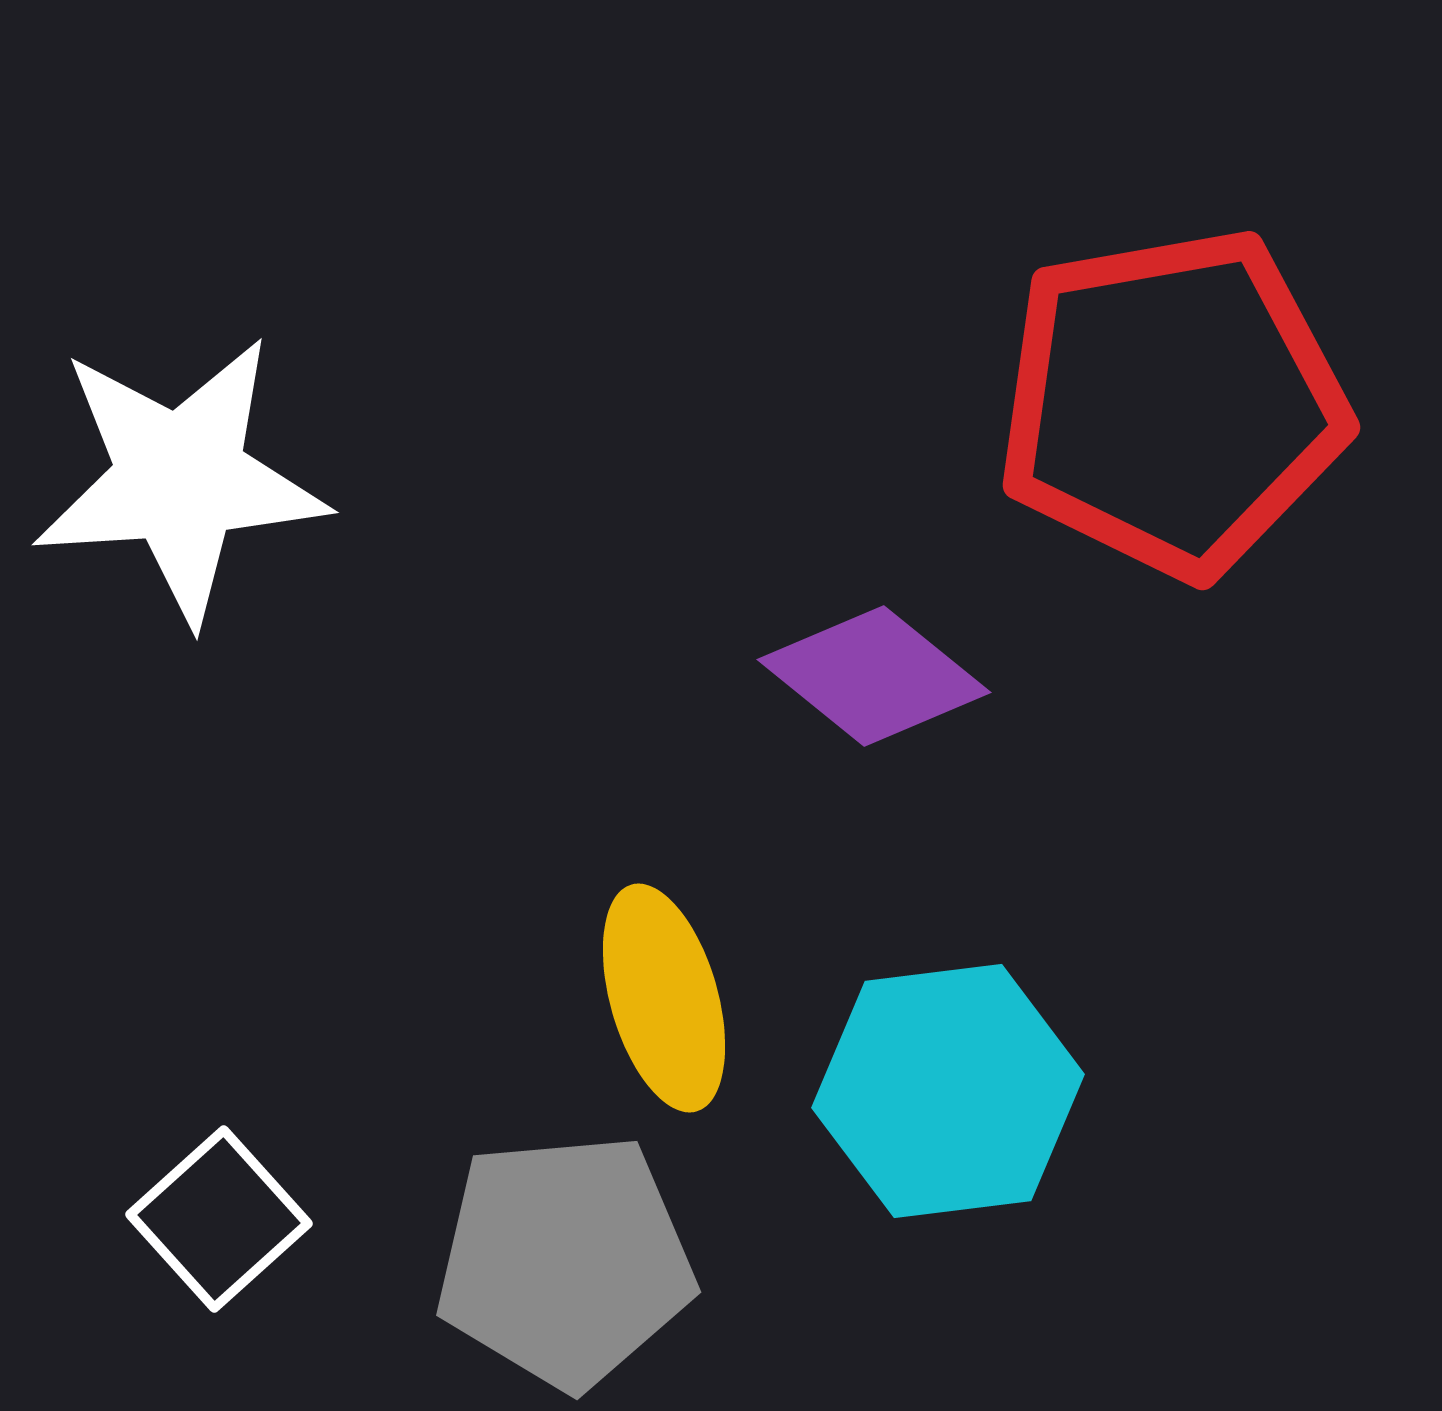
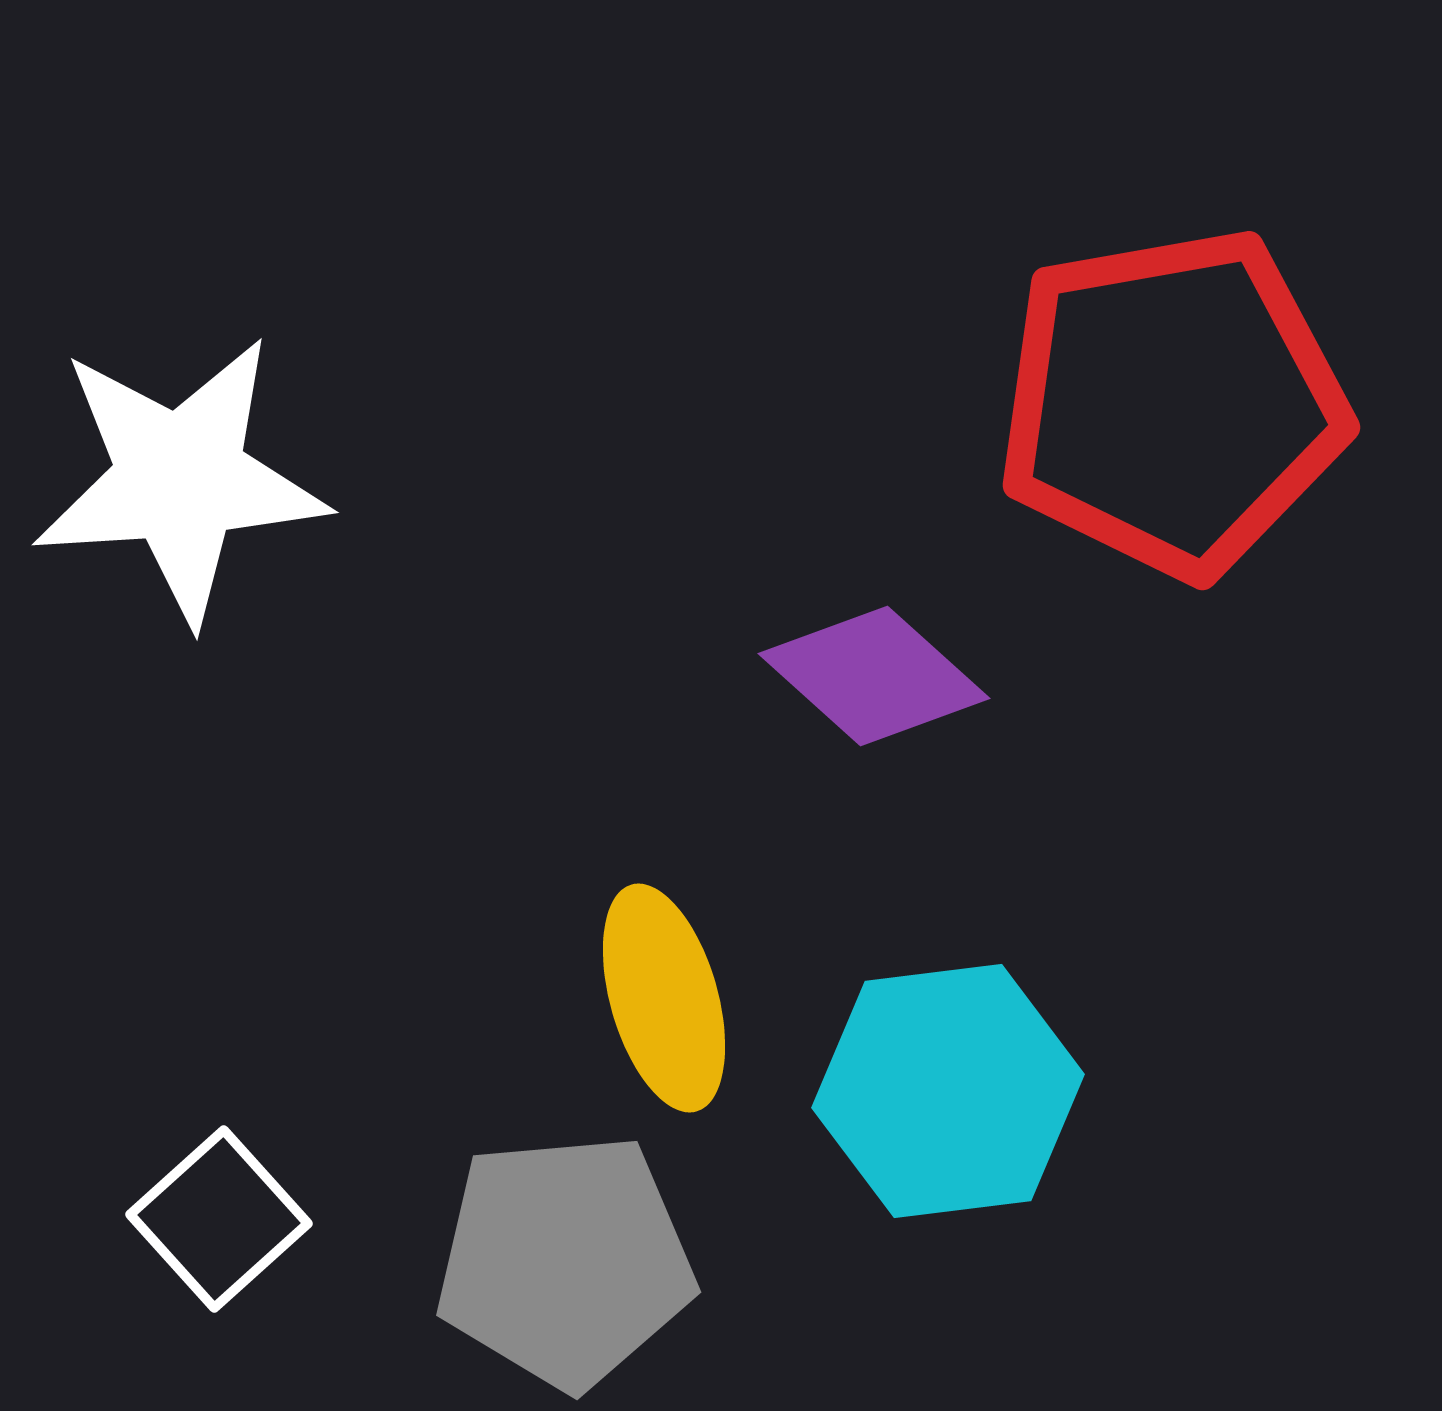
purple diamond: rotated 3 degrees clockwise
